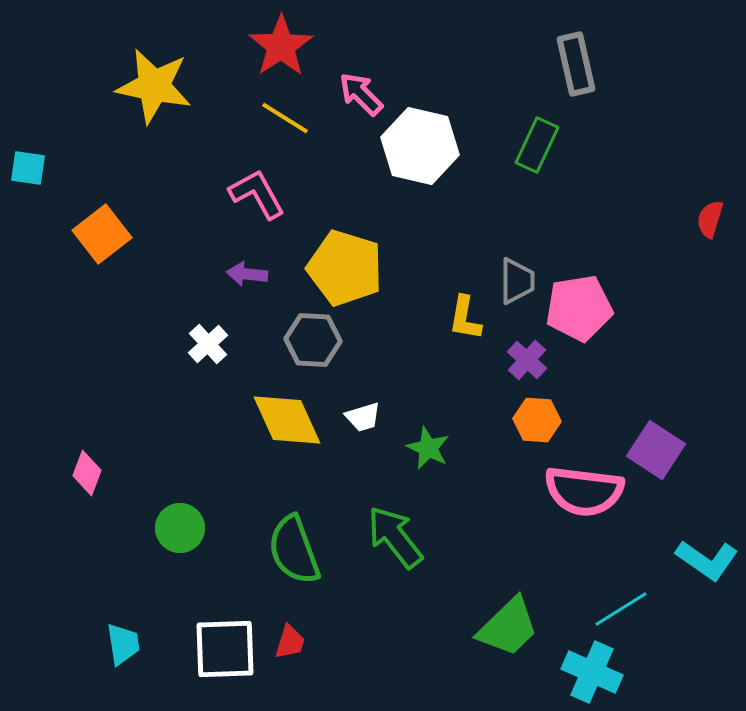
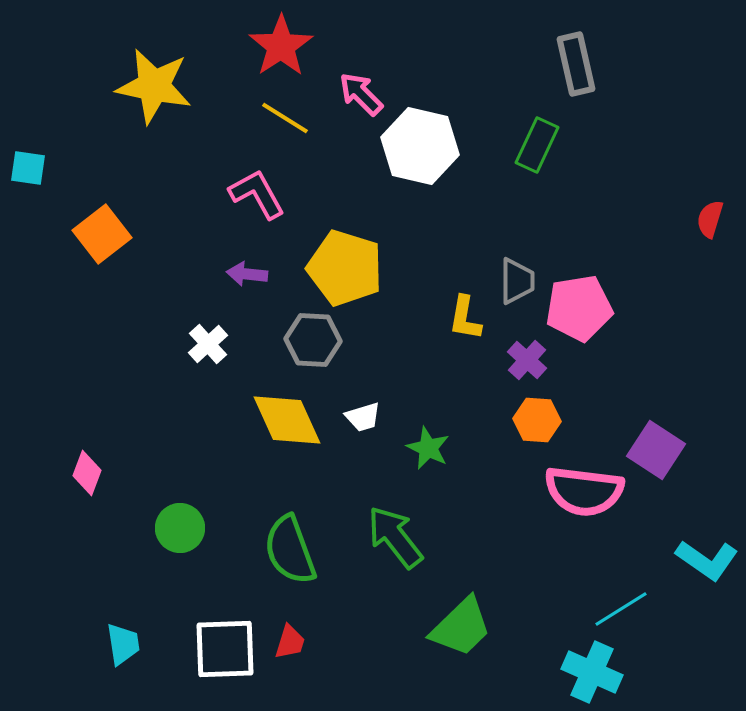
green semicircle: moved 4 px left
green trapezoid: moved 47 px left
